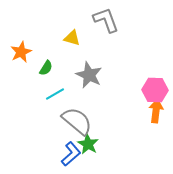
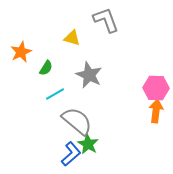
pink hexagon: moved 1 px right, 2 px up
